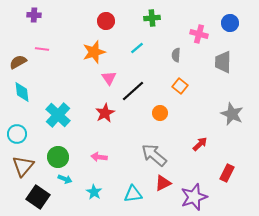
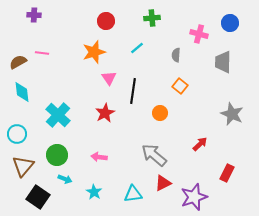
pink line: moved 4 px down
black line: rotated 40 degrees counterclockwise
green circle: moved 1 px left, 2 px up
